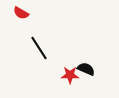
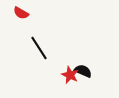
black semicircle: moved 3 px left, 2 px down
red star: rotated 24 degrees clockwise
